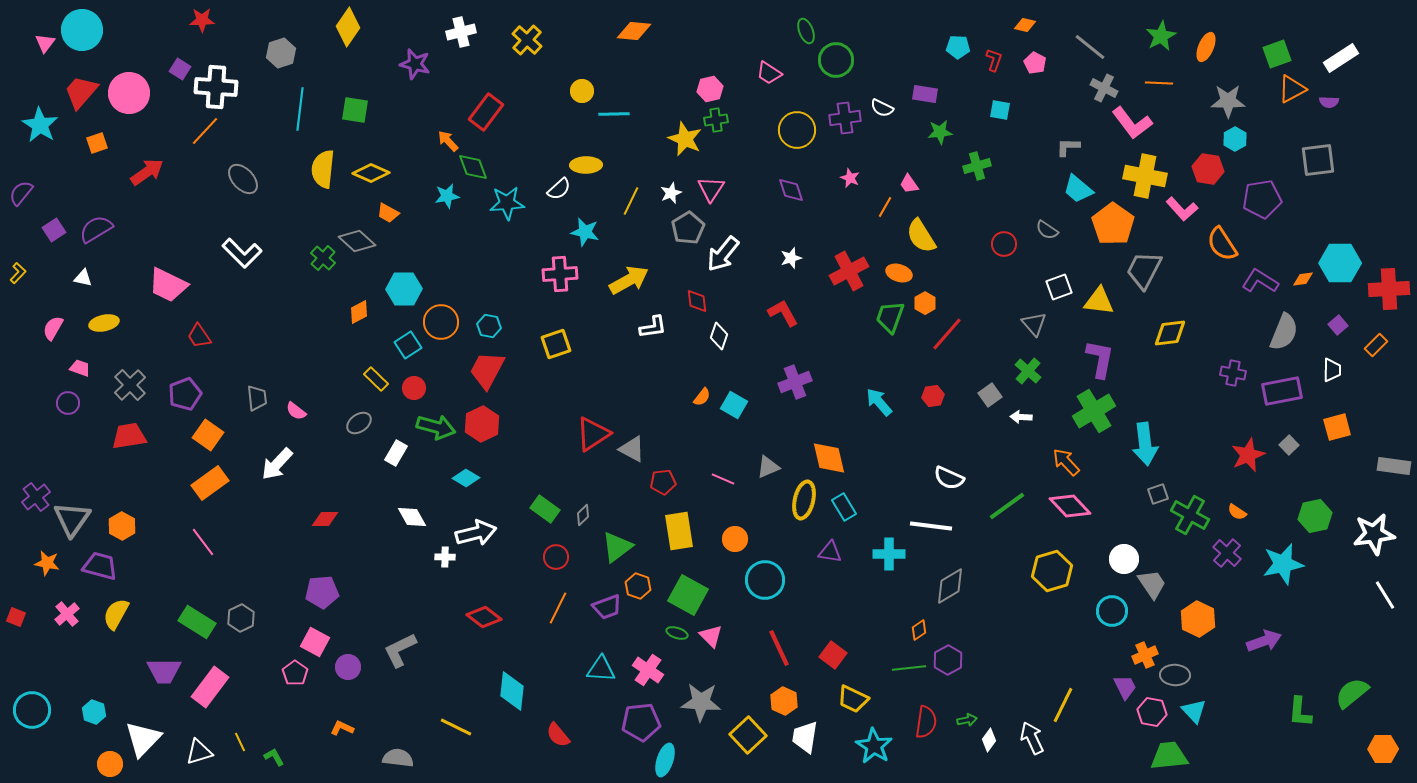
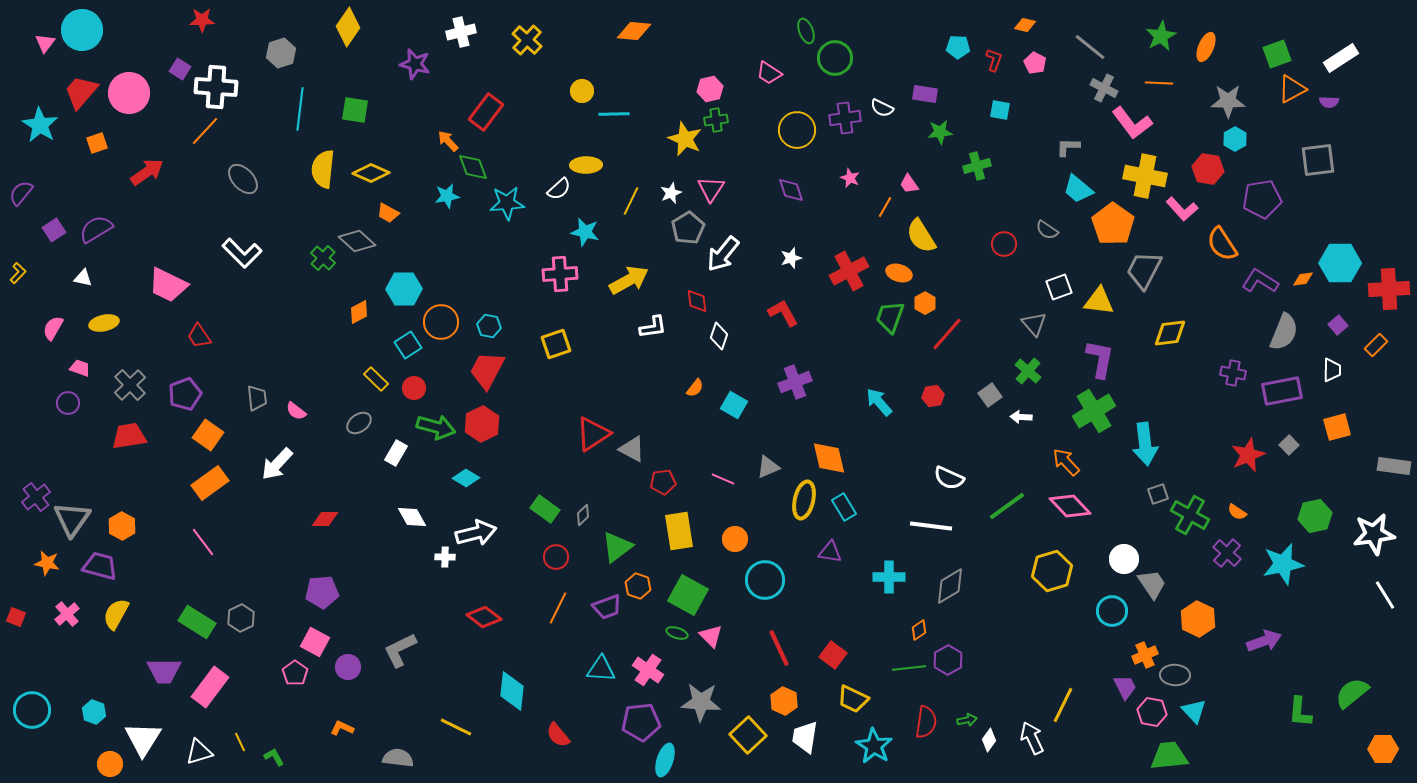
green circle at (836, 60): moved 1 px left, 2 px up
orange semicircle at (702, 397): moved 7 px left, 9 px up
cyan cross at (889, 554): moved 23 px down
white triangle at (143, 739): rotated 12 degrees counterclockwise
